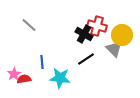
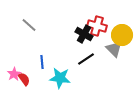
red semicircle: rotated 64 degrees clockwise
